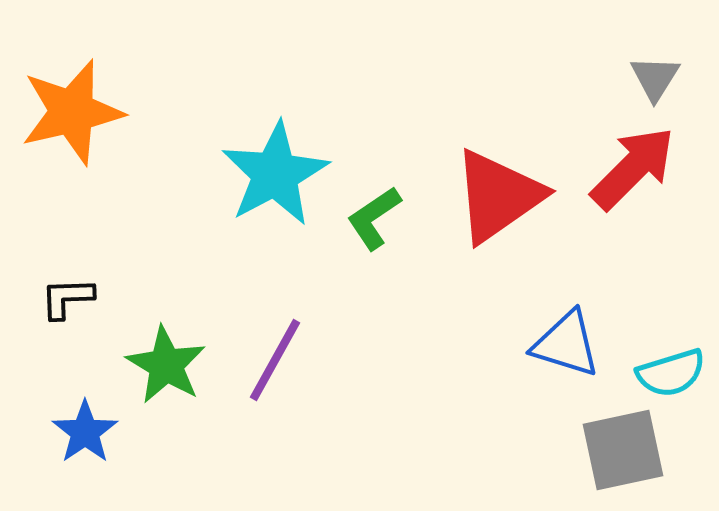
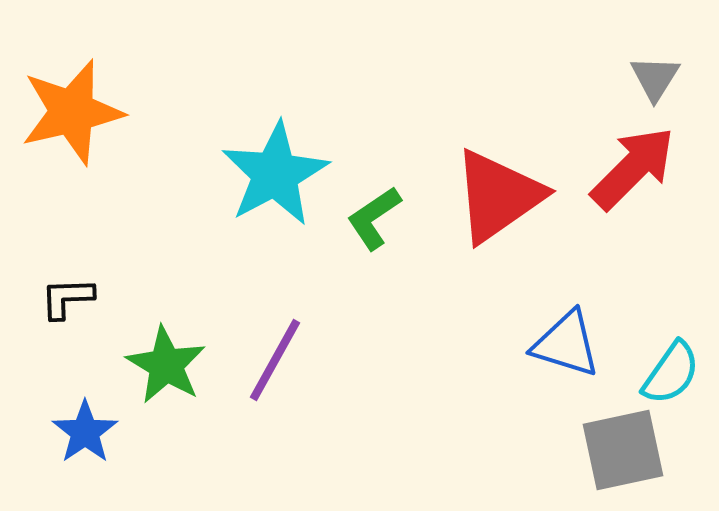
cyan semicircle: rotated 38 degrees counterclockwise
